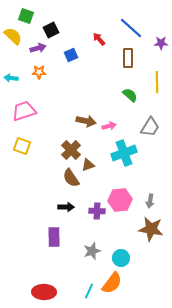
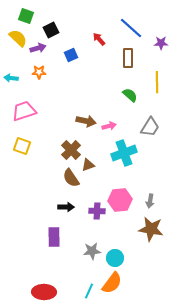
yellow semicircle: moved 5 px right, 2 px down
gray star: rotated 12 degrees clockwise
cyan circle: moved 6 px left
